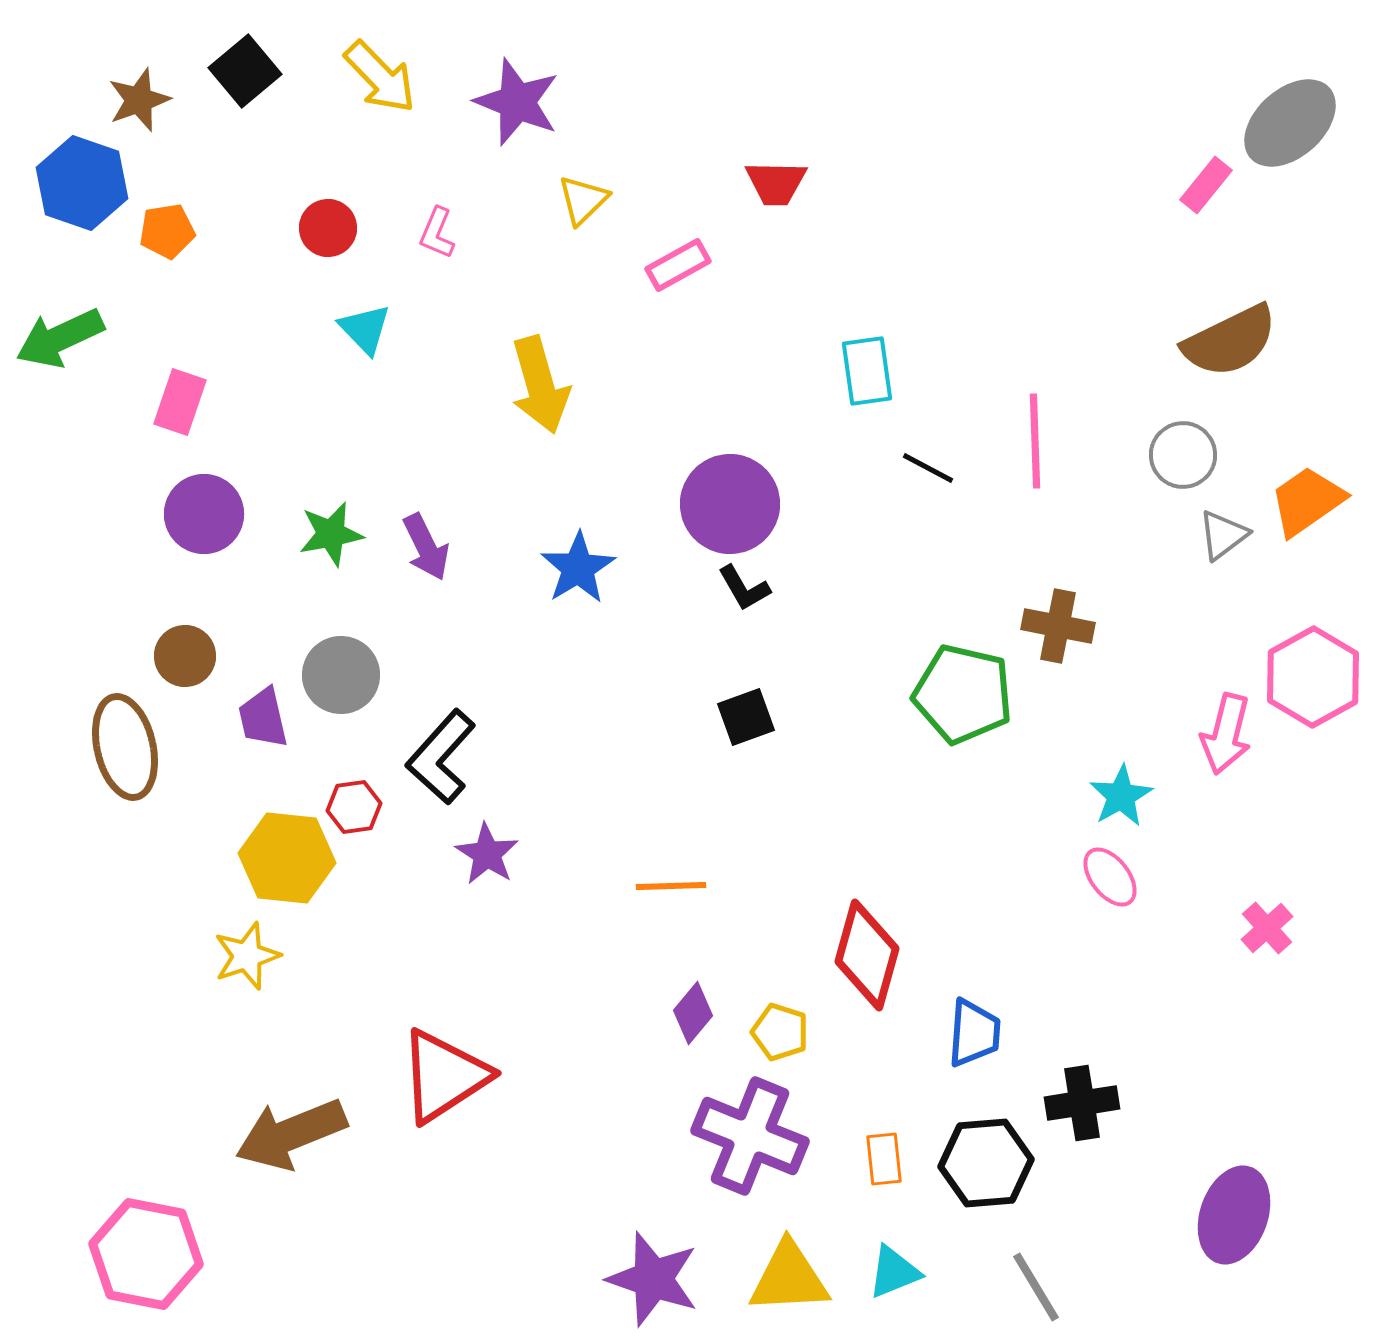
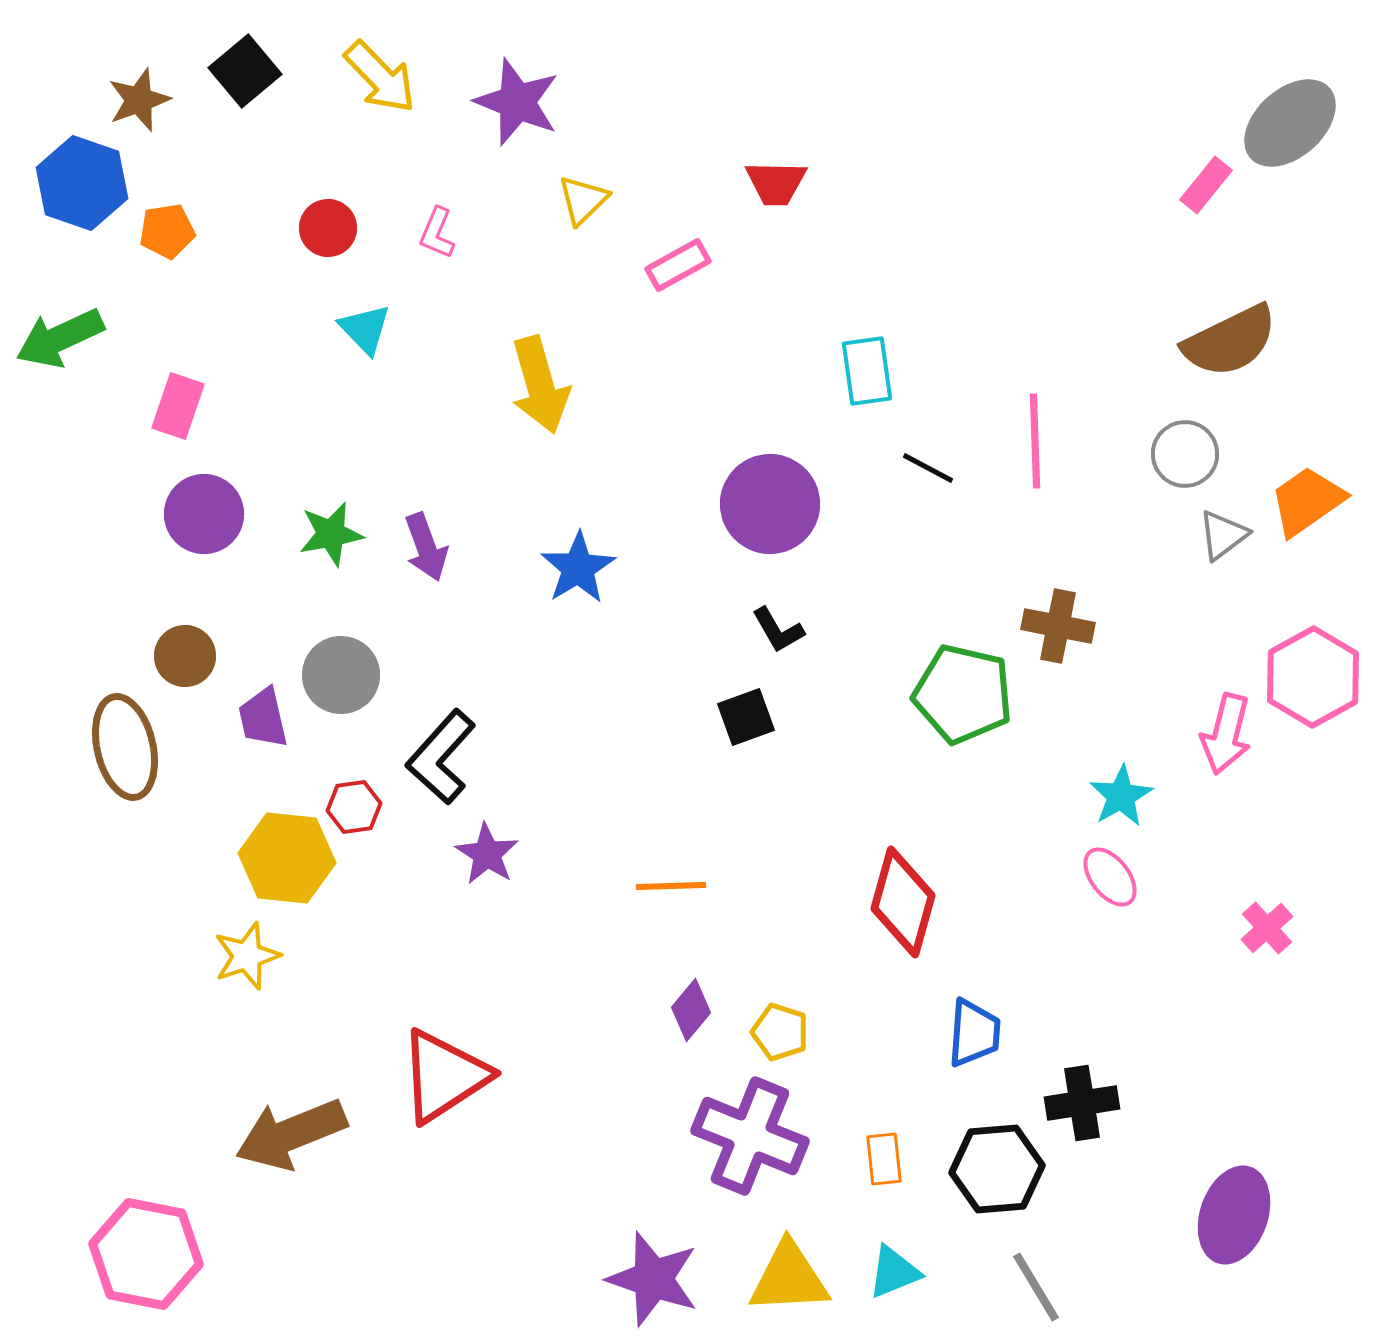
pink rectangle at (180, 402): moved 2 px left, 4 px down
gray circle at (1183, 455): moved 2 px right, 1 px up
purple circle at (730, 504): moved 40 px right
purple arrow at (426, 547): rotated 6 degrees clockwise
black L-shape at (744, 588): moved 34 px right, 42 px down
red diamond at (867, 955): moved 36 px right, 53 px up
purple diamond at (693, 1013): moved 2 px left, 3 px up
black hexagon at (986, 1163): moved 11 px right, 6 px down
